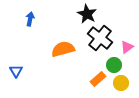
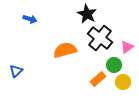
blue arrow: rotated 96 degrees clockwise
orange semicircle: moved 2 px right, 1 px down
blue triangle: rotated 16 degrees clockwise
yellow circle: moved 2 px right, 1 px up
